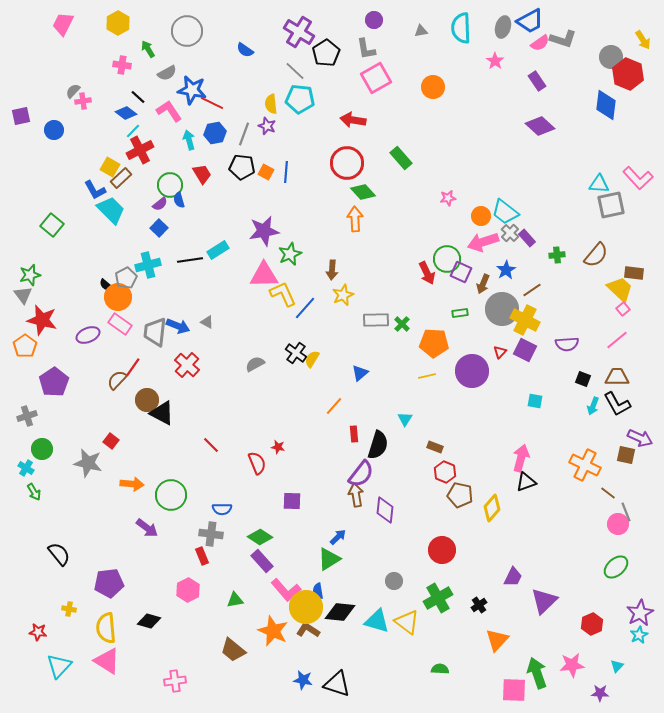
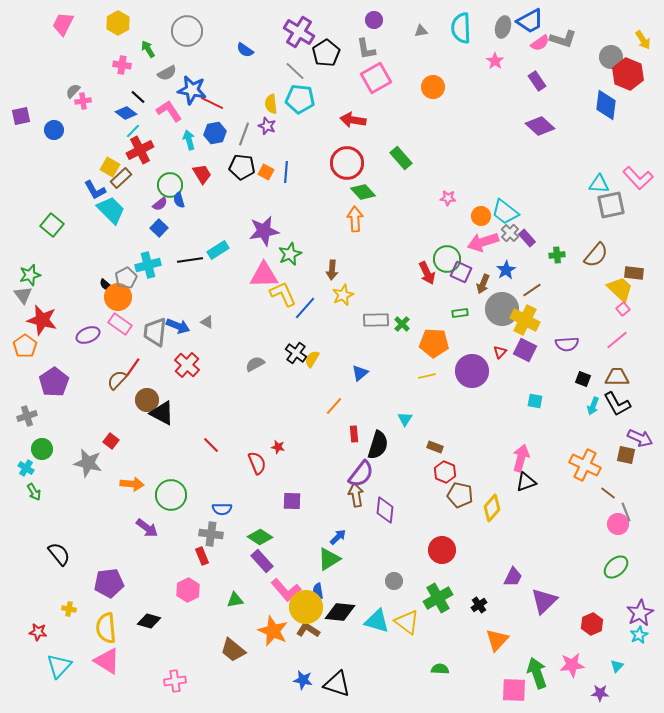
pink star at (448, 198): rotated 14 degrees clockwise
